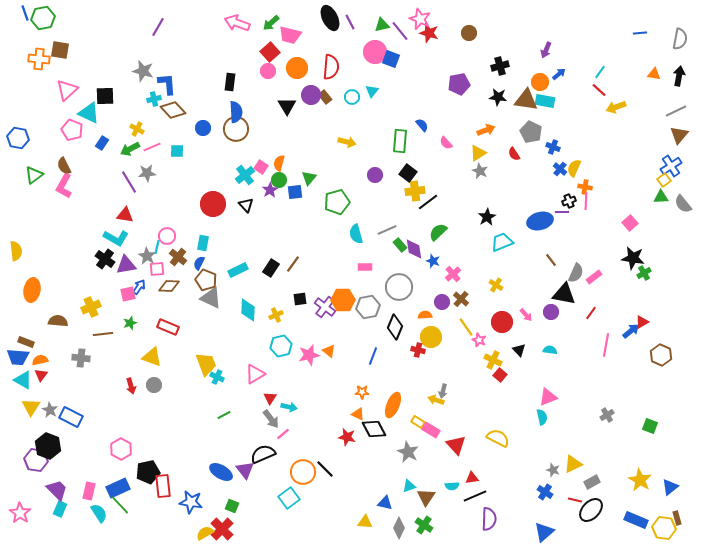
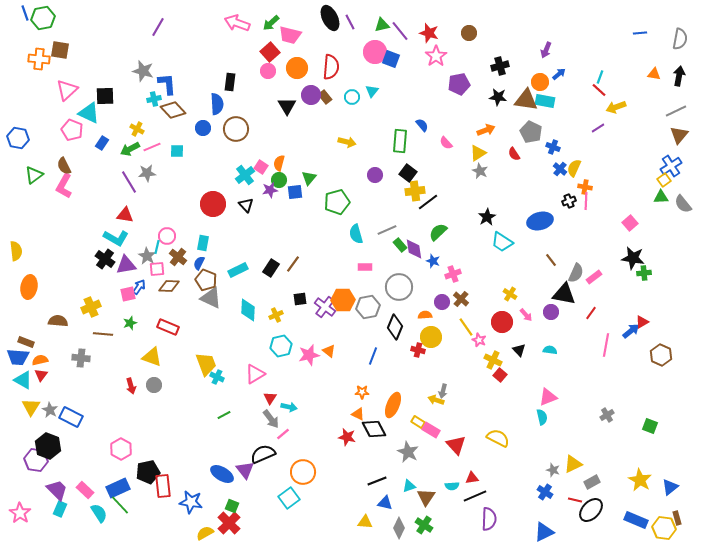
pink star at (420, 19): moved 16 px right, 37 px down; rotated 15 degrees clockwise
cyan line at (600, 72): moved 5 px down; rotated 16 degrees counterclockwise
blue semicircle at (236, 112): moved 19 px left, 8 px up
purple star at (270, 190): rotated 21 degrees clockwise
purple line at (562, 212): moved 36 px right, 84 px up; rotated 32 degrees counterclockwise
cyan trapezoid at (502, 242): rotated 125 degrees counterclockwise
green cross at (644, 273): rotated 24 degrees clockwise
pink cross at (453, 274): rotated 21 degrees clockwise
yellow cross at (496, 285): moved 14 px right, 9 px down
orange ellipse at (32, 290): moved 3 px left, 3 px up
brown line at (103, 334): rotated 12 degrees clockwise
black line at (325, 469): moved 52 px right, 12 px down; rotated 66 degrees counterclockwise
blue ellipse at (221, 472): moved 1 px right, 2 px down
pink rectangle at (89, 491): moved 4 px left, 1 px up; rotated 60 degrees counterclockwise
red cross at (222, 529): moved 7 px right, 6 px up
blue triangle at (544, 532): rotated 15 degrees clockwise
